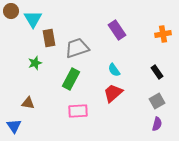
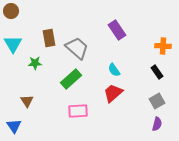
cyan triangle: moved 20 px left, 25 px down
orange cross: moved 12 px down; rotated 14 degrees clockwise
gray trapezoid: rotated 60 degrees clockwise
green star: rotated 16 degrees clockwise
green rectangle: rotated 20 degrees clockwise
brown triangle: moved 1 px left, 2 px up; rotated 48 degrees clockwise
